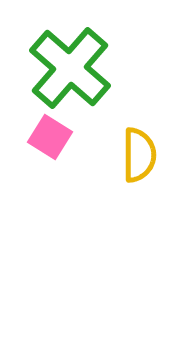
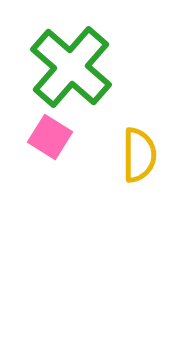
green cross: moved 1 px right, 1 px up
